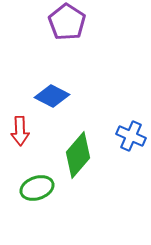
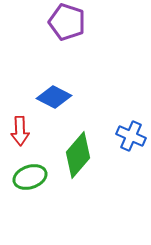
purple pentagon: rotated 15 degrees counterclockwise
blue diamond: moved 2 px right, 1 px down
green ellipse: moved 7 px left, 11 px up
